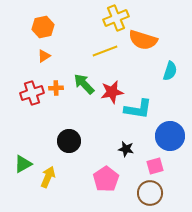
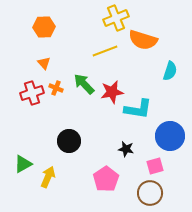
orange hexagon: moved 1 px right; rotated 10 degrees clockwise
orange triangle: moved 7 px down; rotated 40 degrees counterclockwise
orange cross: rotated 24 degrees clockwise
